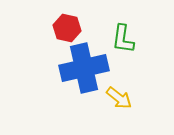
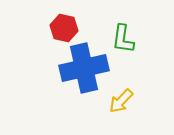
red hexagon: moved 3 px left
yellow arrow: moved 2 px right, 3 px down; rotated 96 degrees clockwise
